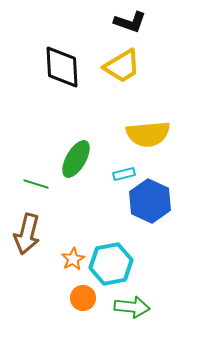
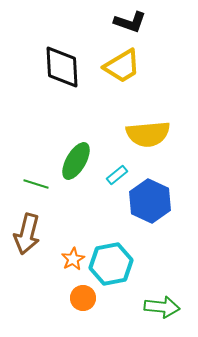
green ellipse: moved 2 px down
cyan rectangle: moved 7 px left, 1 px down; rotated 25 degrees counterclockwise
green arrow: moved 30 px right
